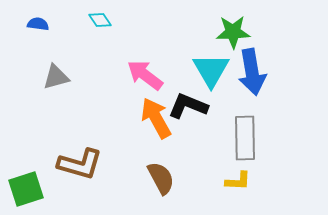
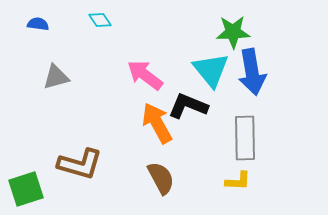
cyan triangle: rotated 9 degrees counterclockwise
orange arrow: moved 1 px right, 5 px down
